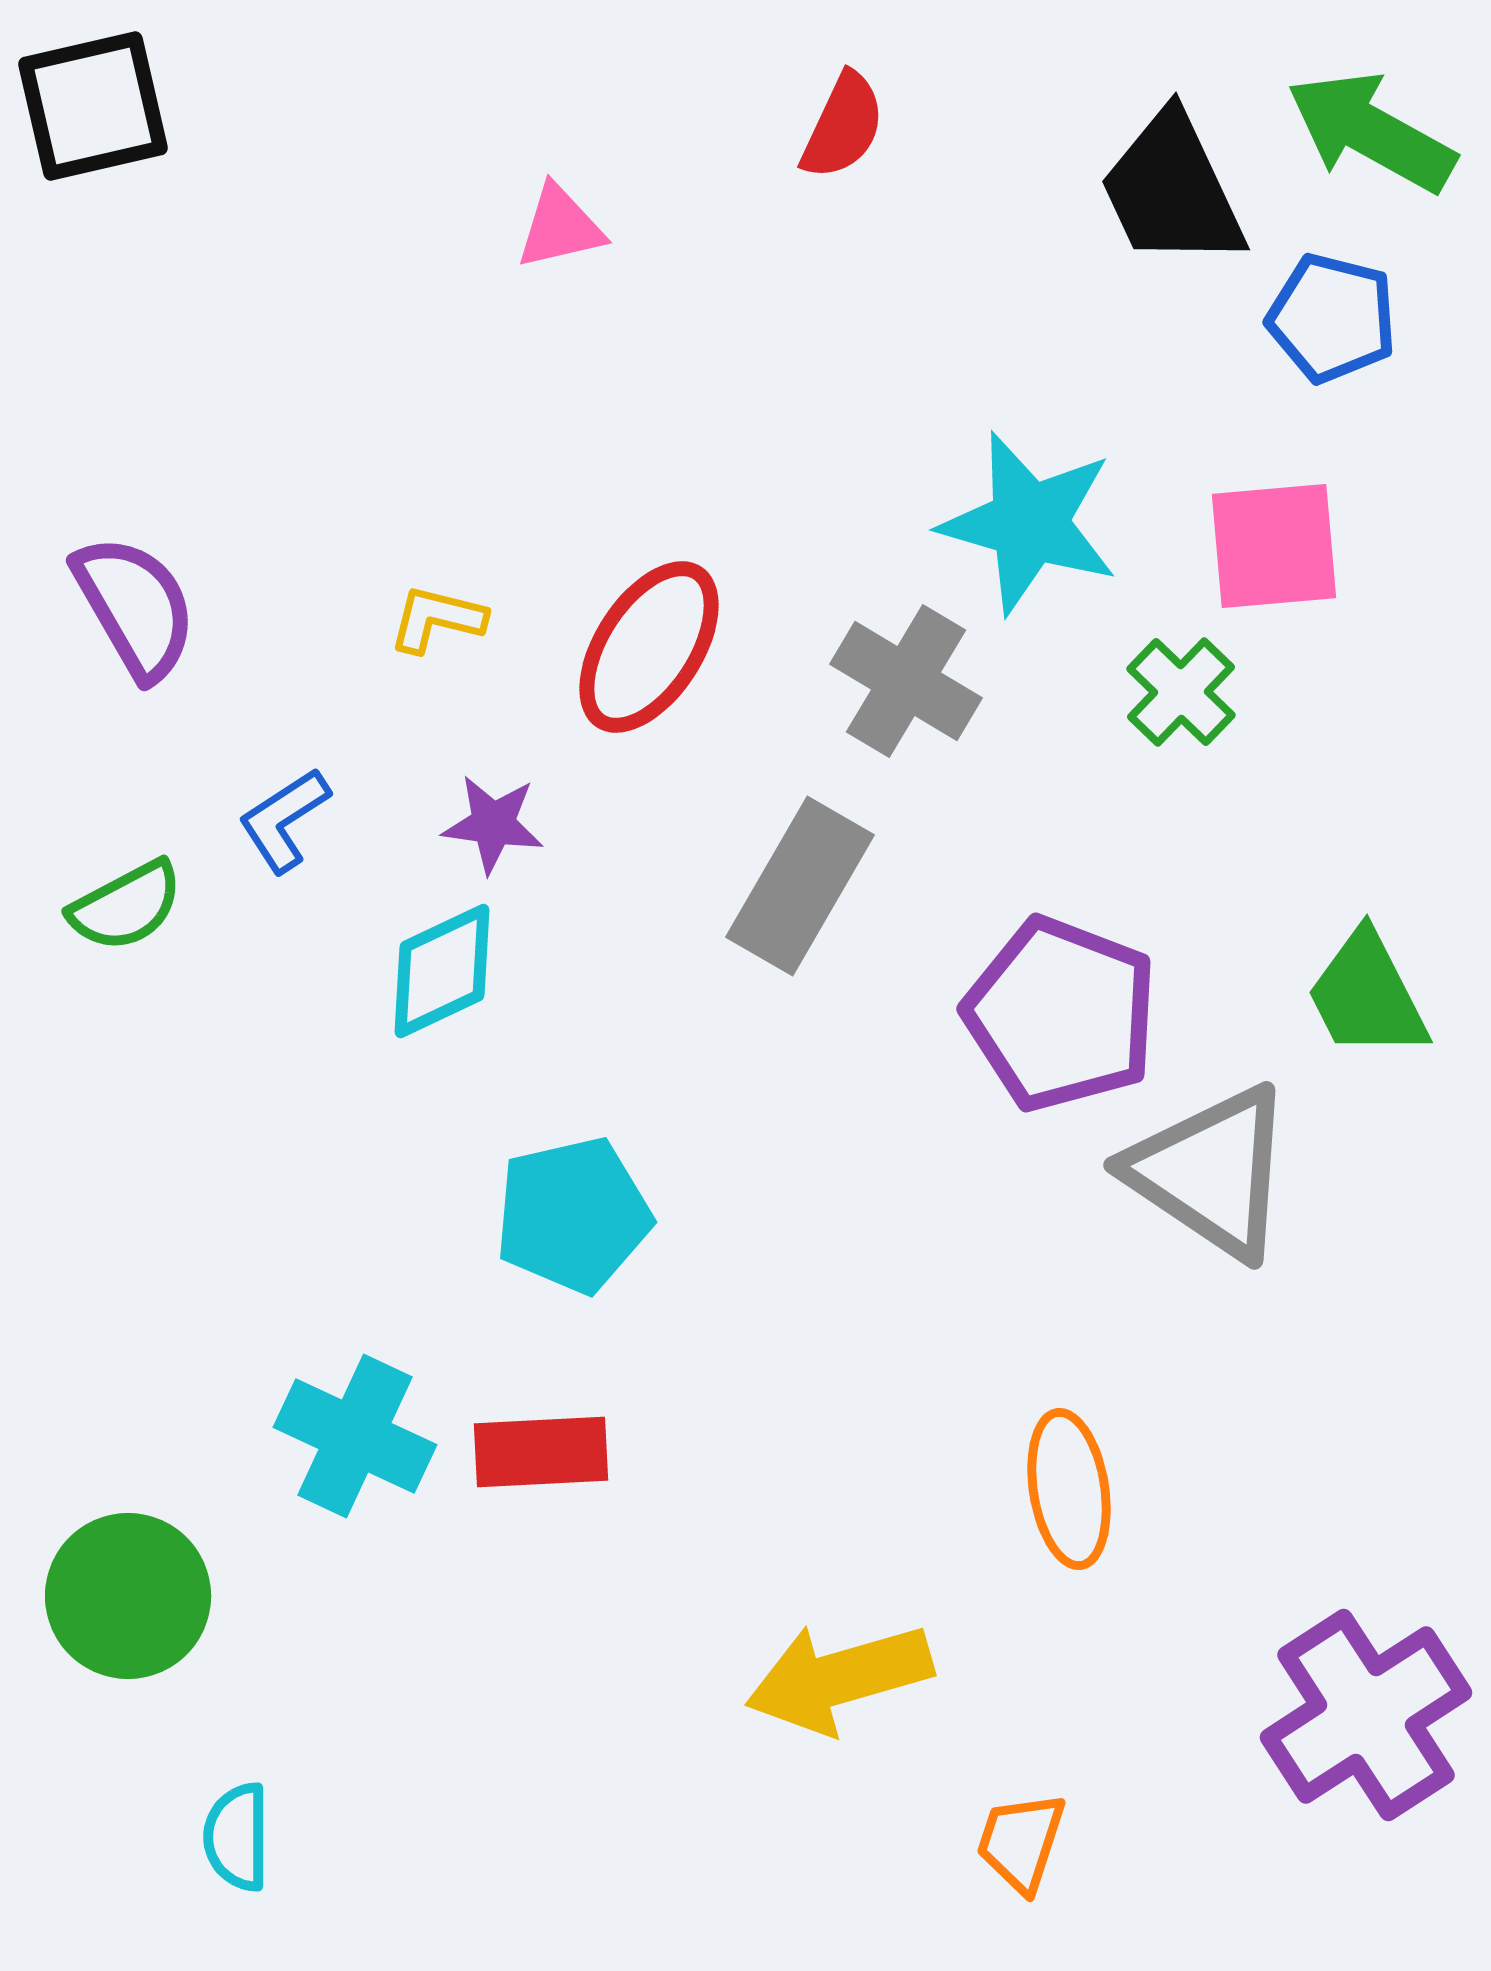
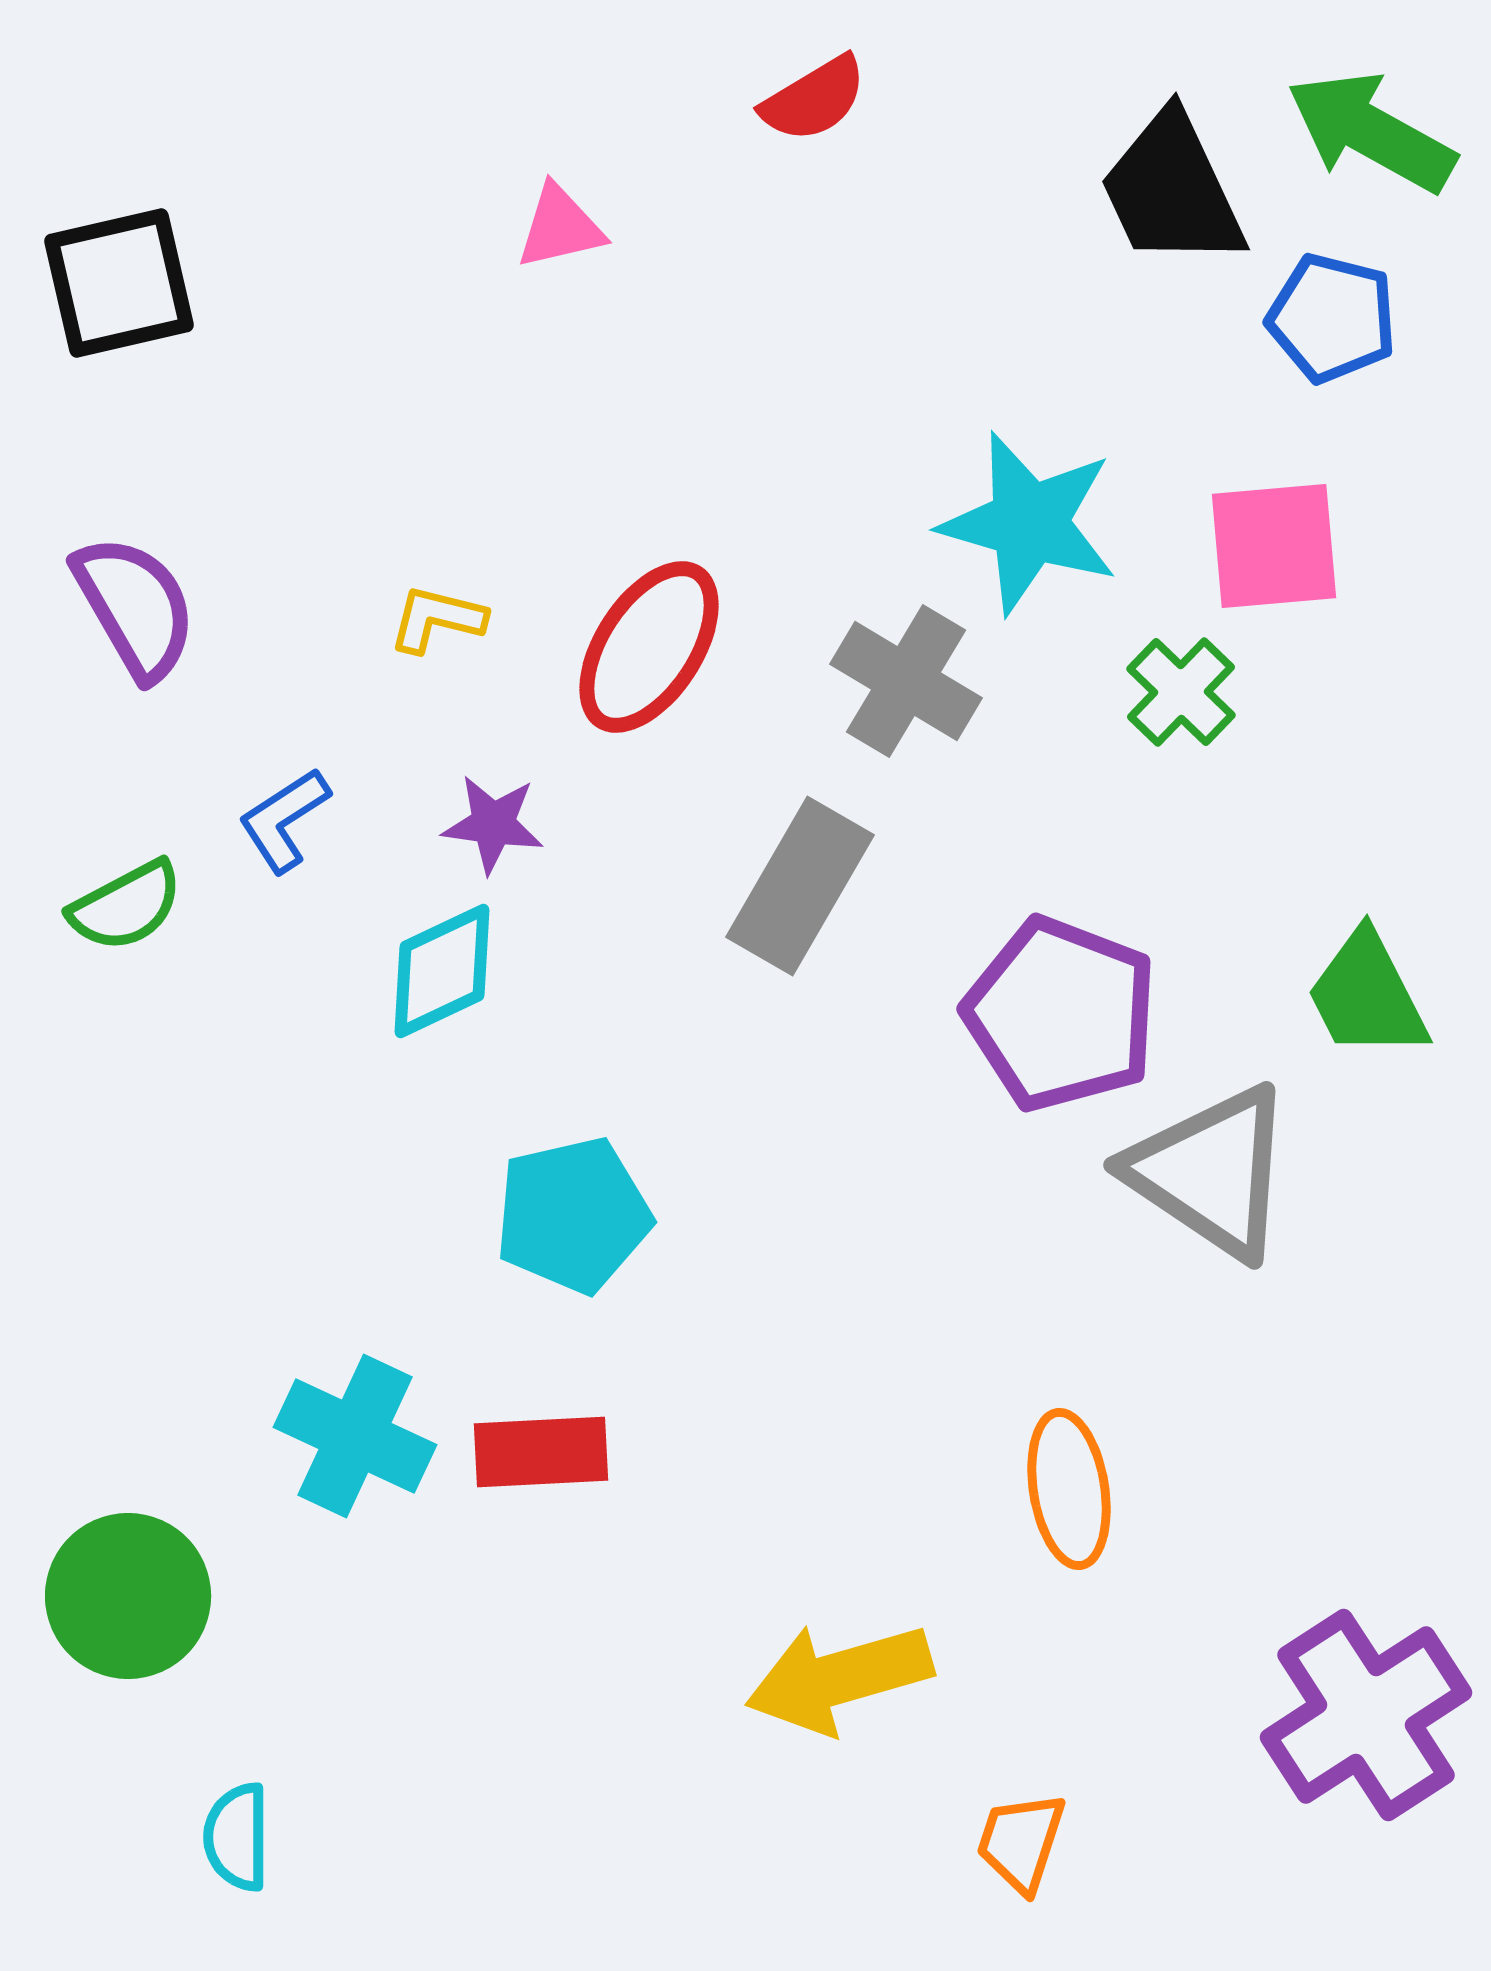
black square: moved 26 px right, 177 px down
red semicircle: moved 29 px left, 27 px up; rotated 34 degrees clockwise
